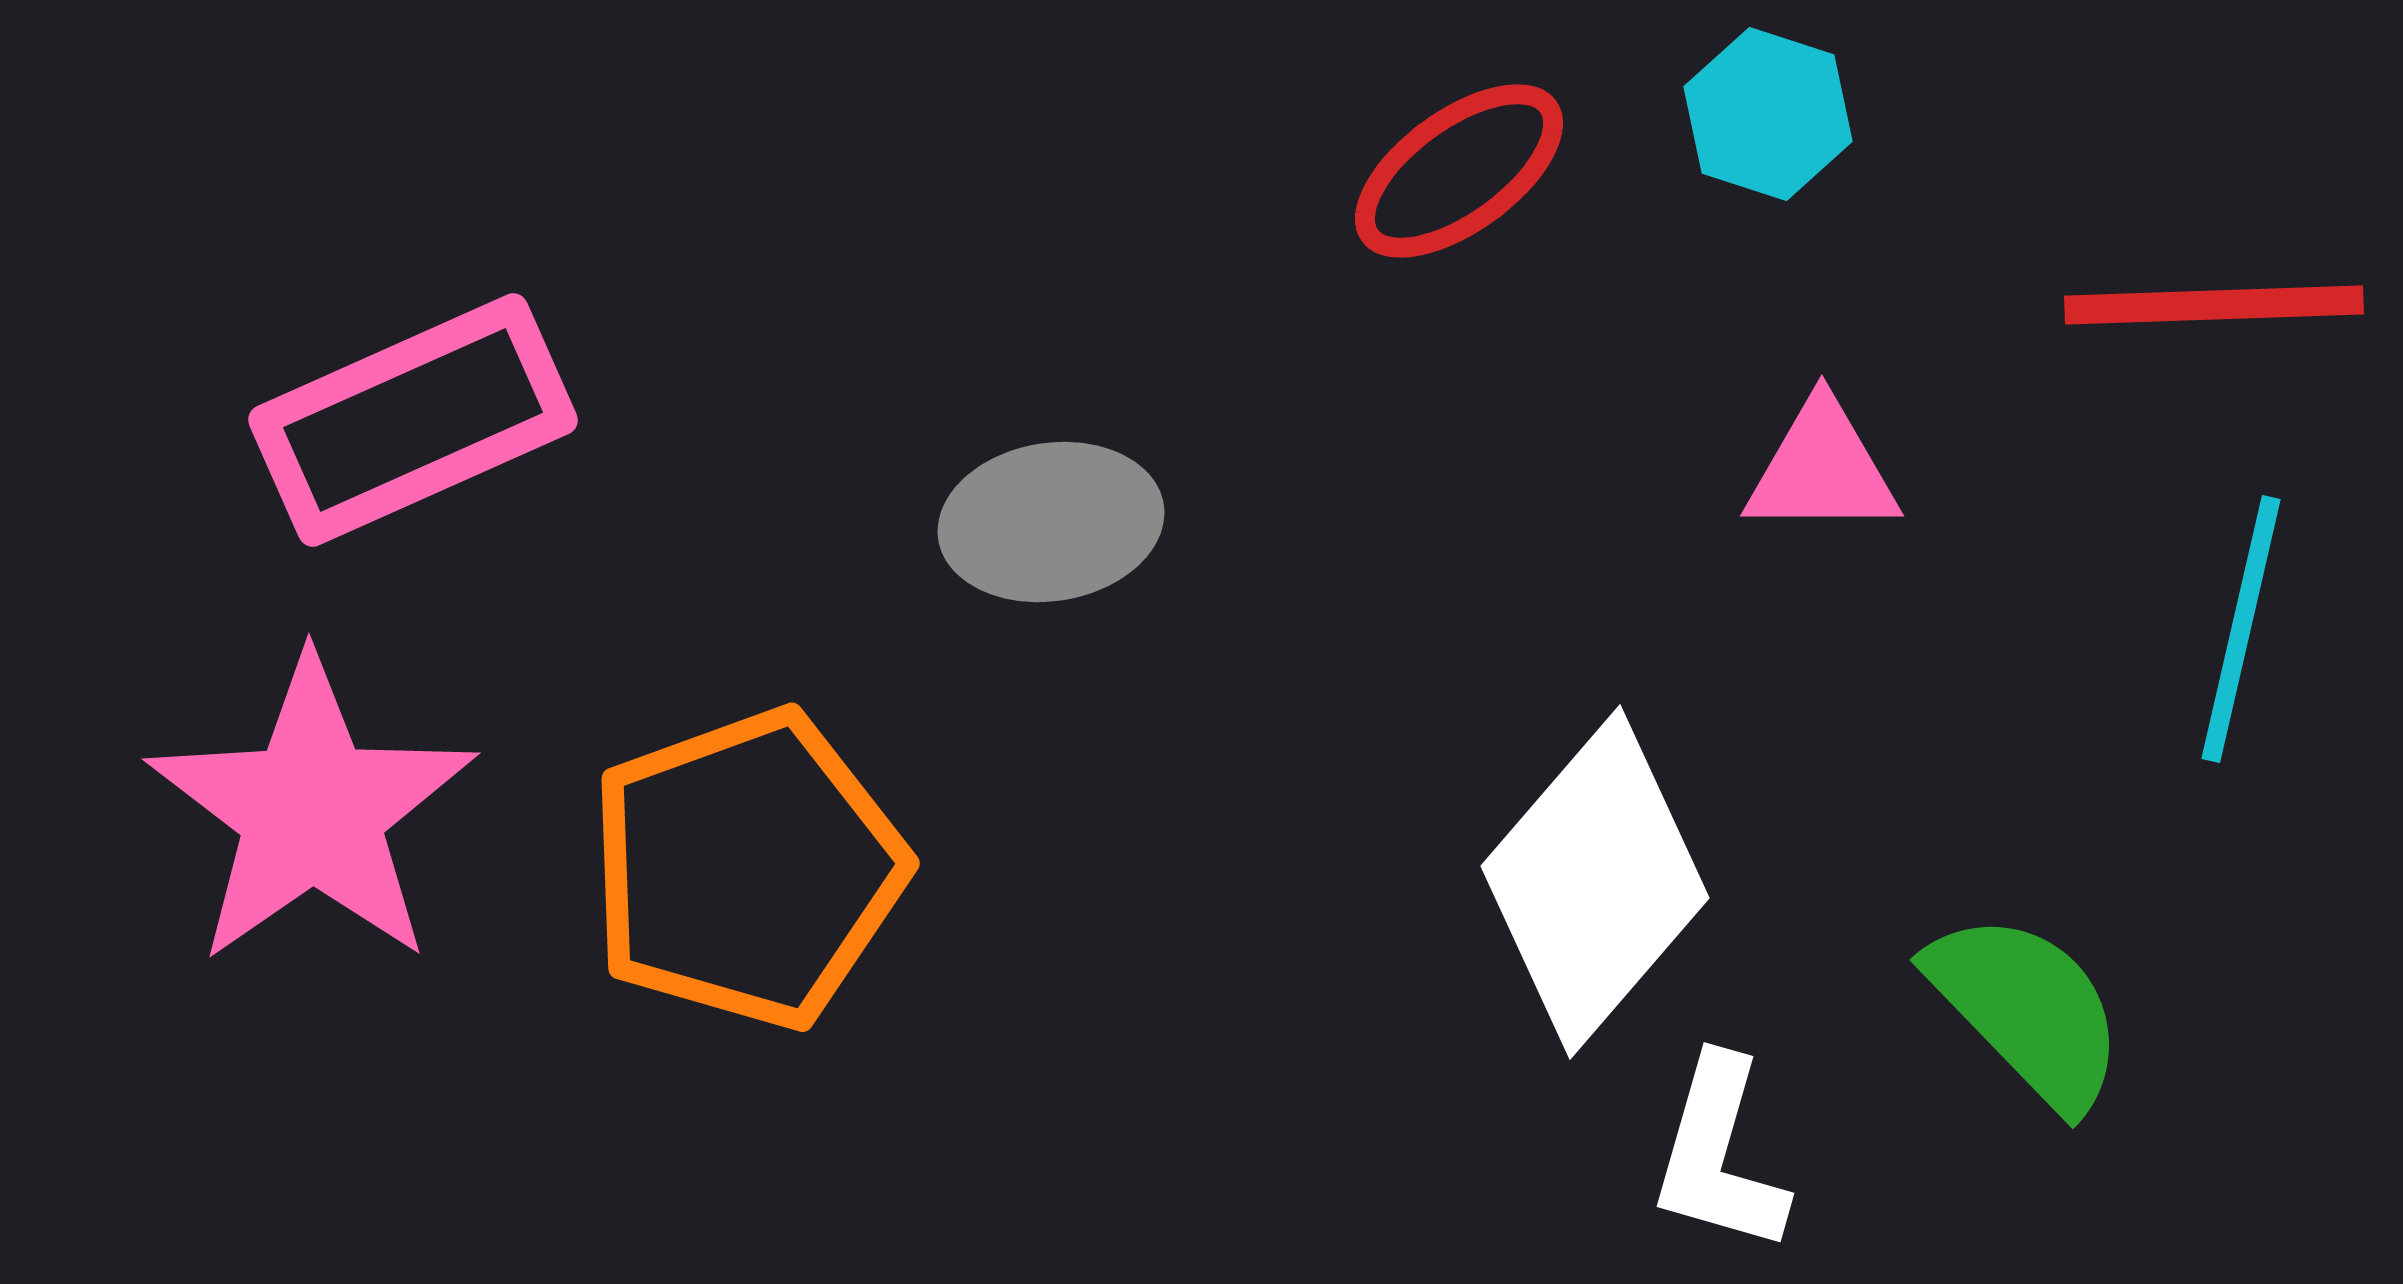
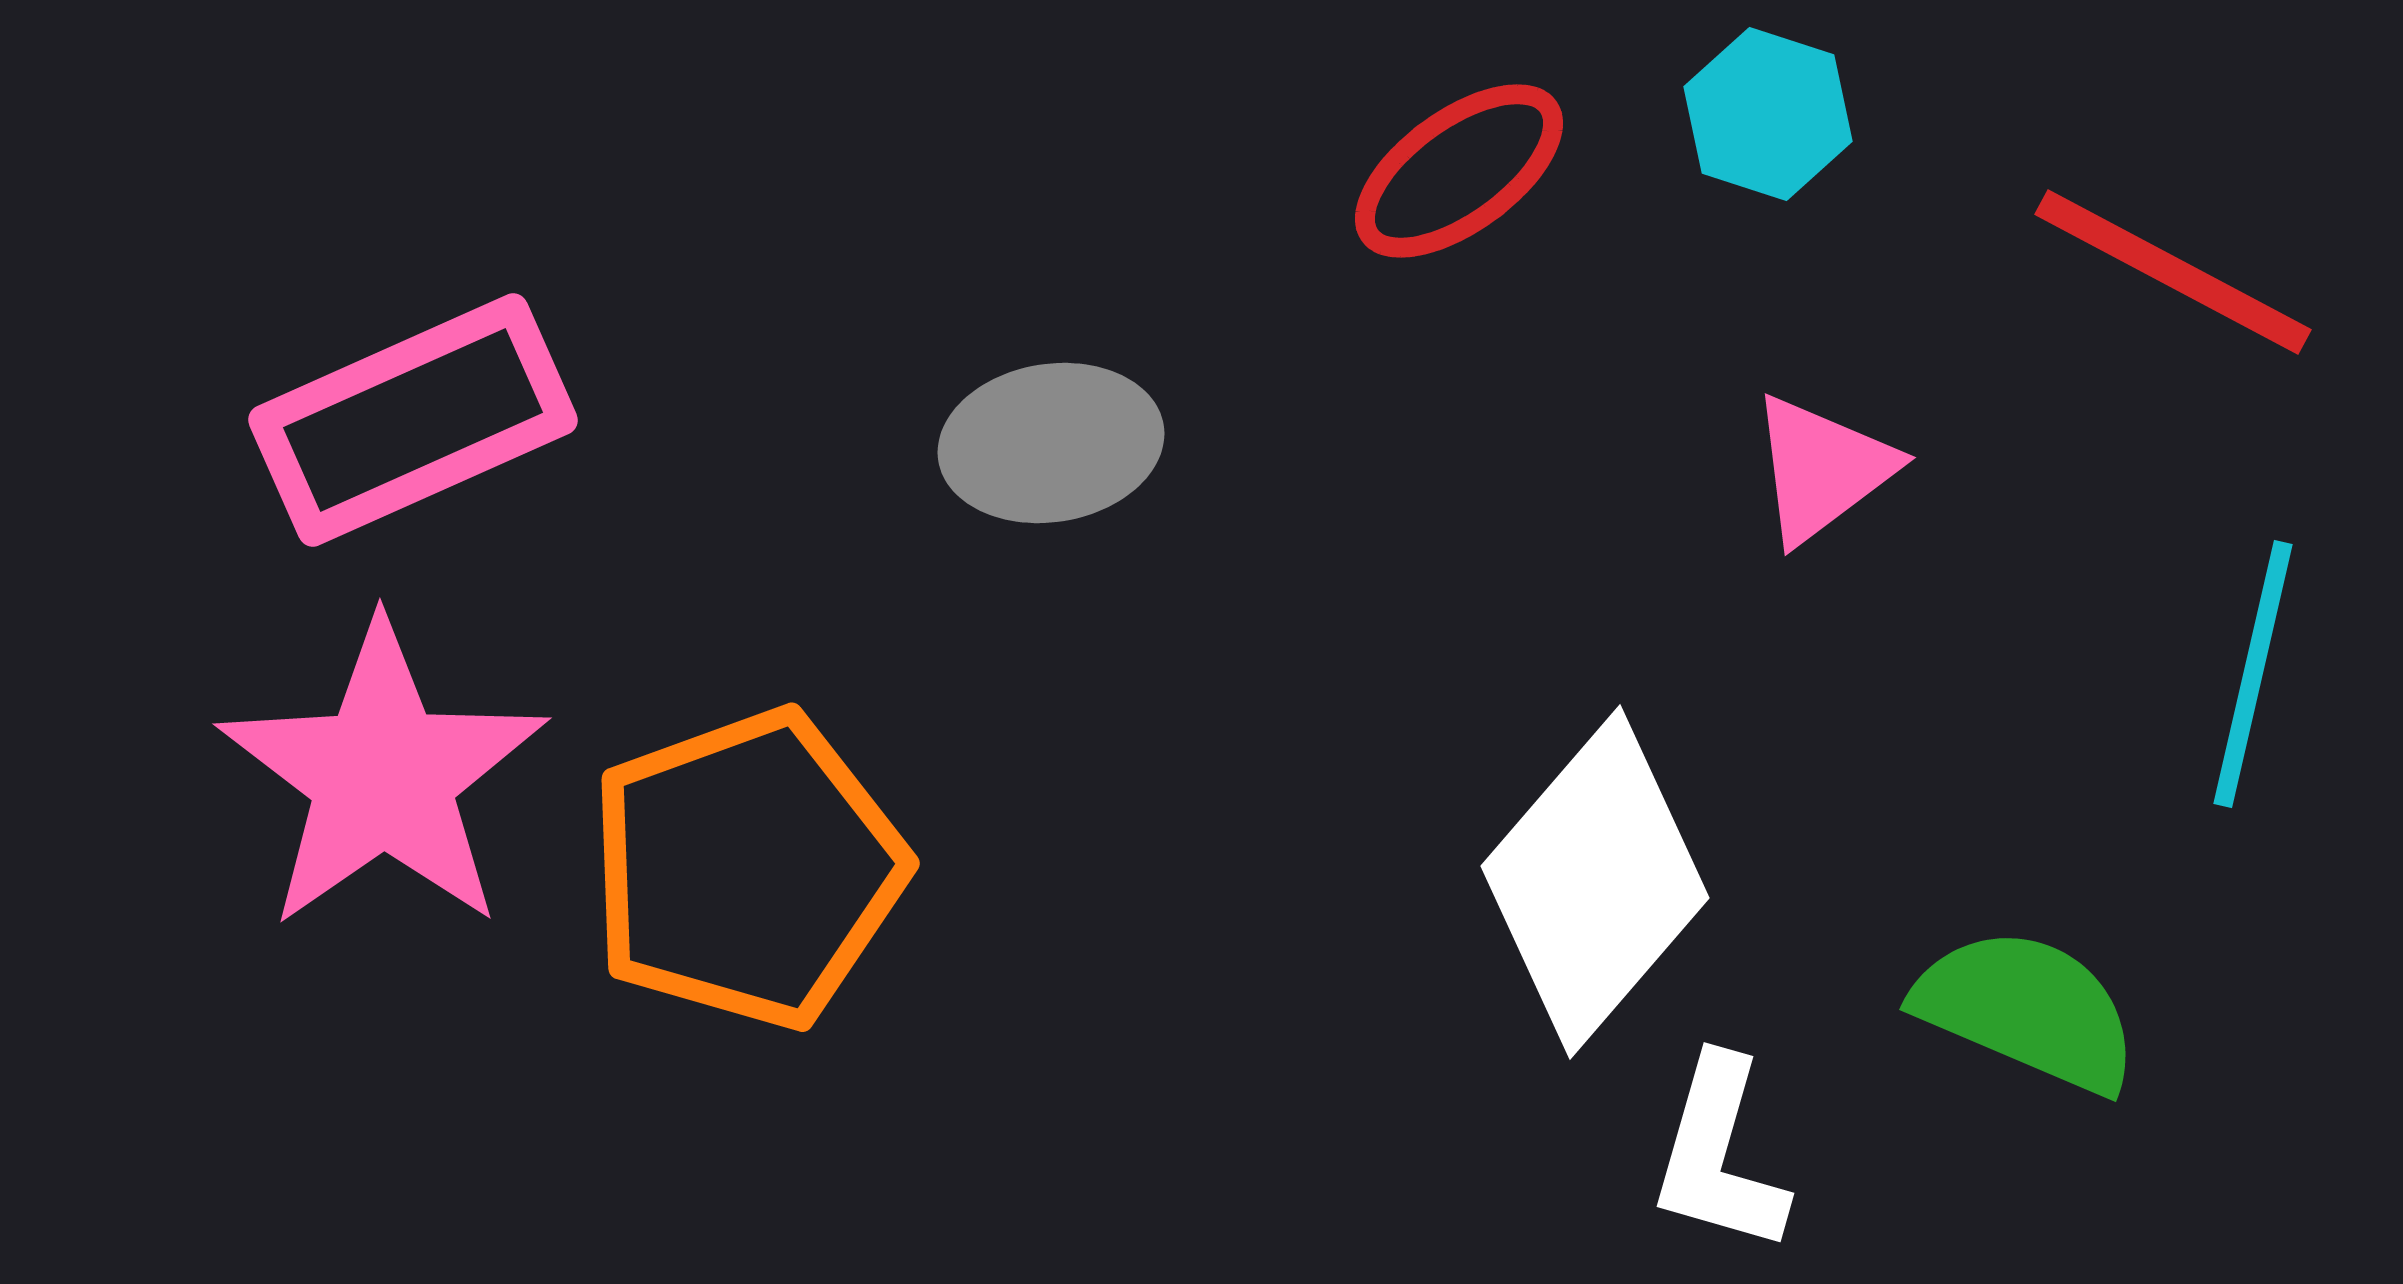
red line: moved 41 px left, 33 px up; rotated 30 degrees clockwise
pink triangle: rotated 37 degrees counterclockwise
gray ellipse: moved 79 px up
cyan line: moved 12 px right, 45 px down
pink star: moved 71 px right, 35 px up
green semicircle: rotated 23 degrees counterclockwise
